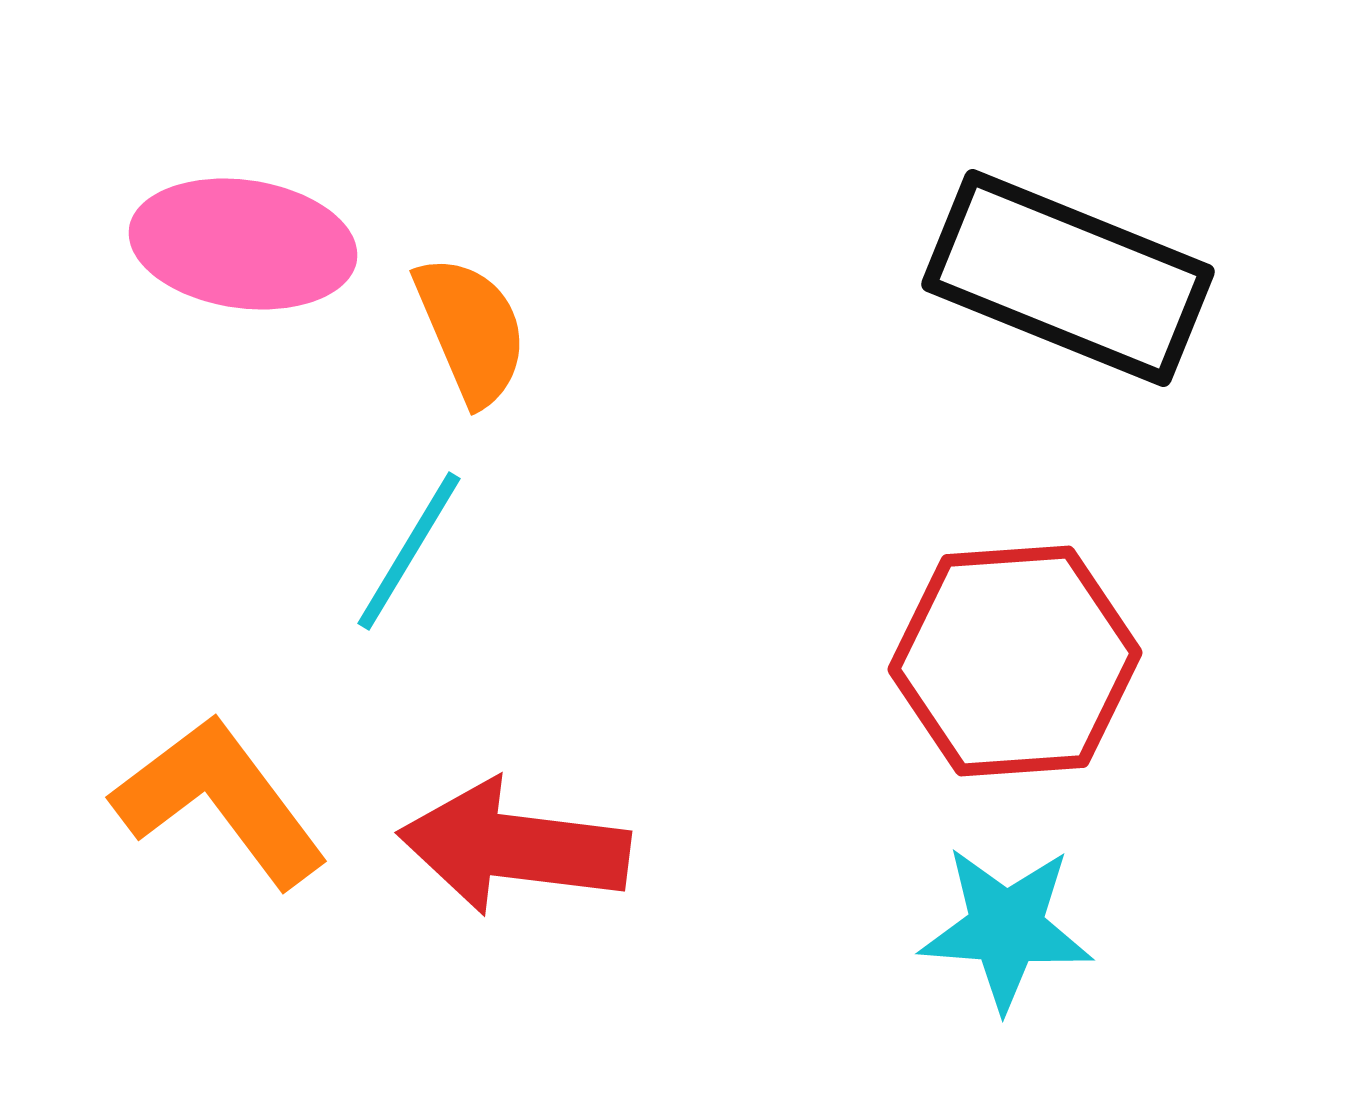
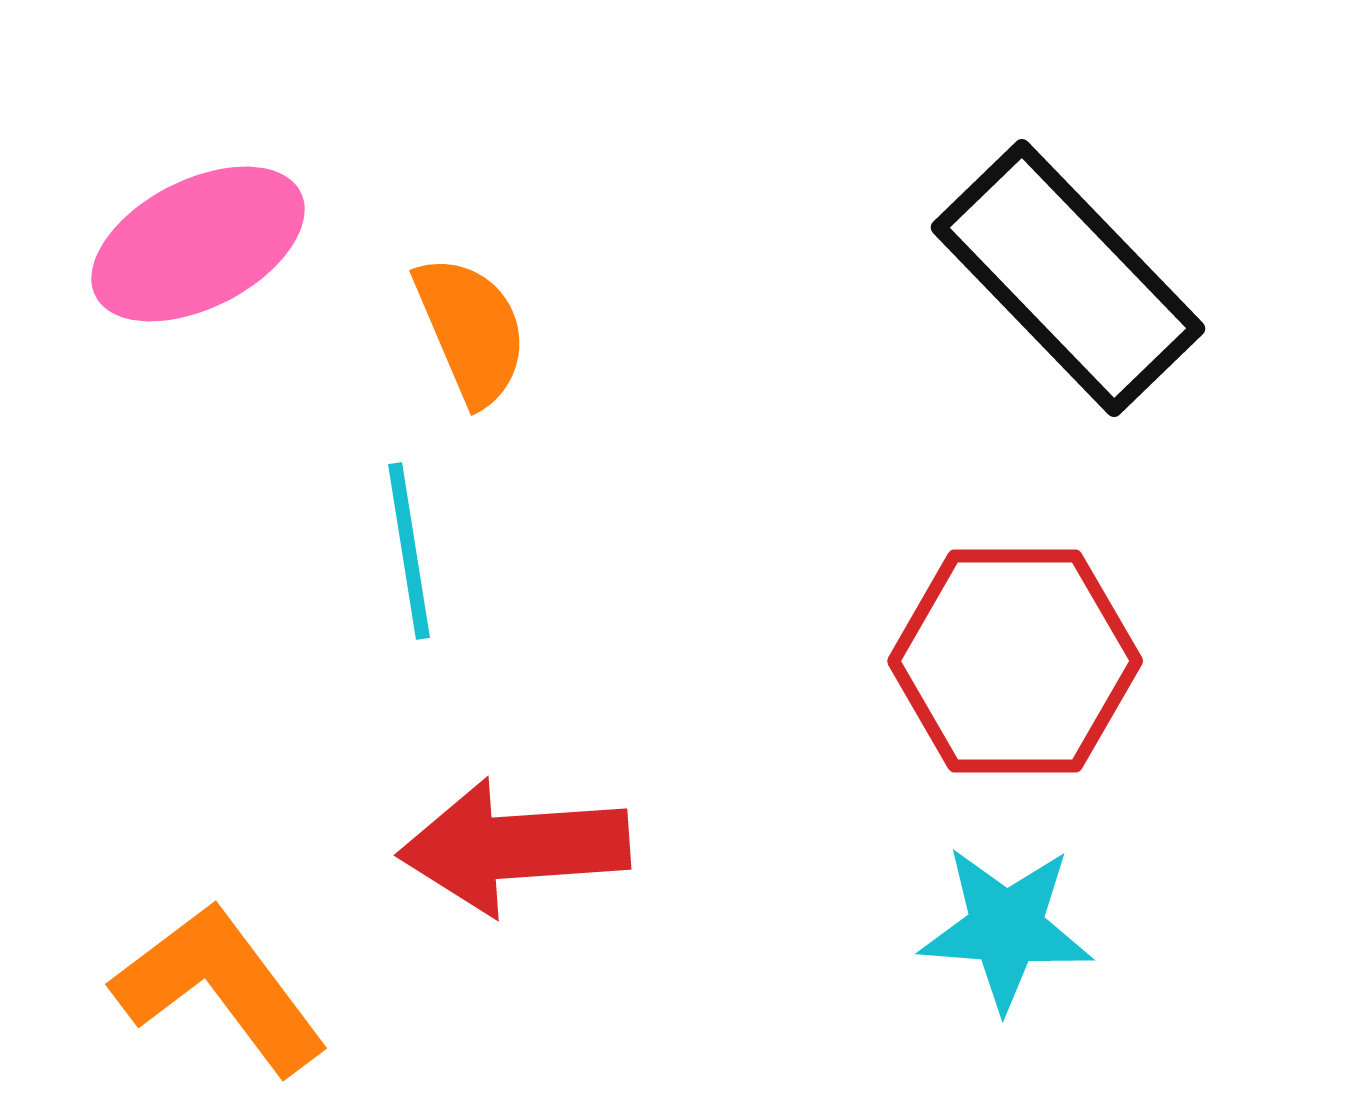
pink ellipse: moved 45 px left; rotated 35 degrees counterclockwise
black rectangle: rotated 24 degrees clockwise
cyan line: rotated 40 degrees counterclockwise
red hexagon: rotated 4 degrees clockwise
orange L-shape: moved 187 px down
red arrow: rotated 11 degrees counterclockwise
